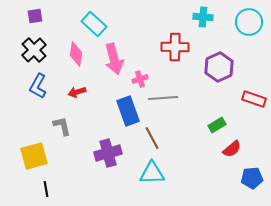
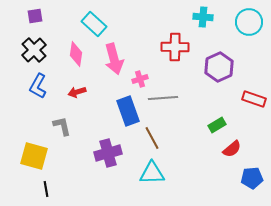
yellow square: rotated 32 degrees clockwise
